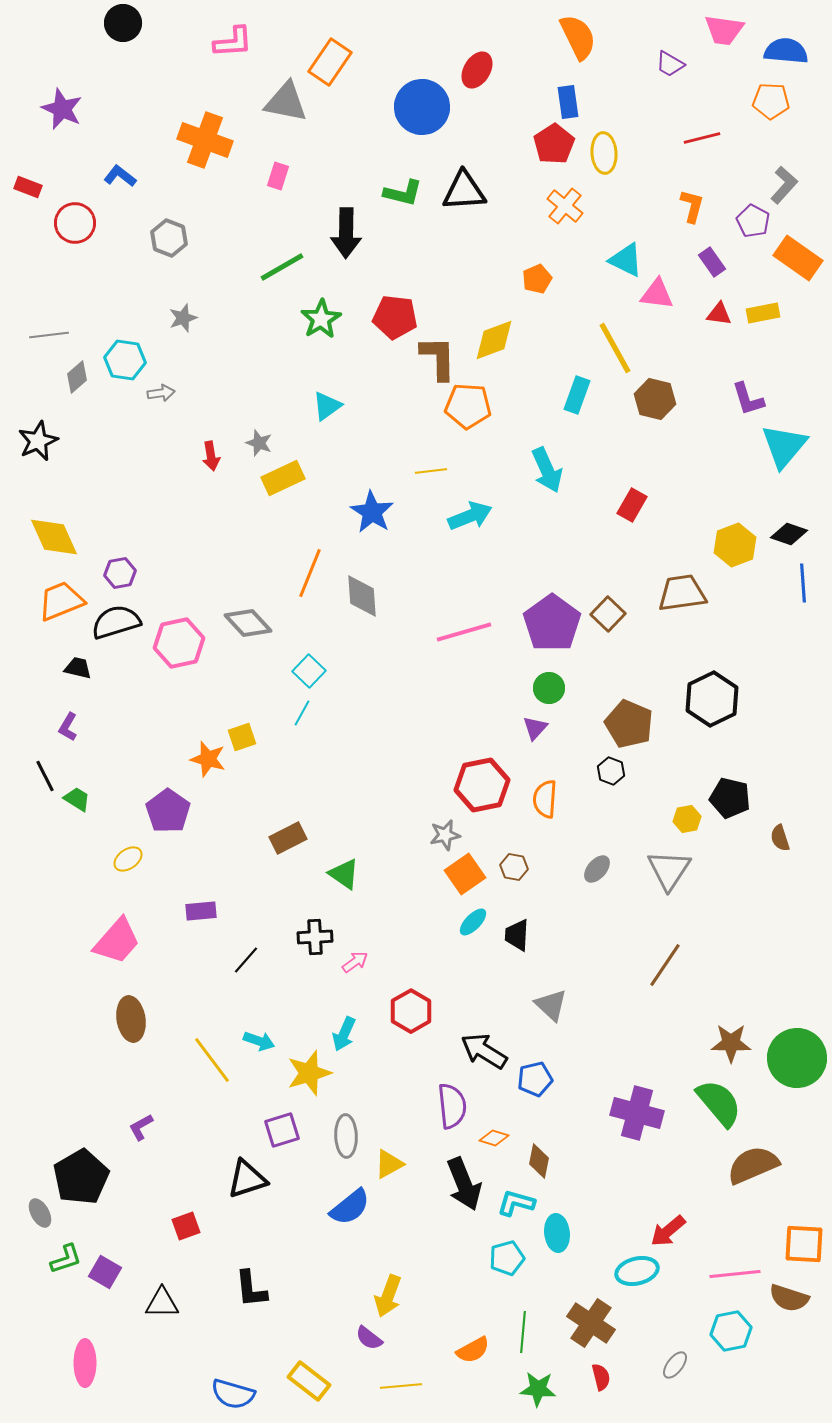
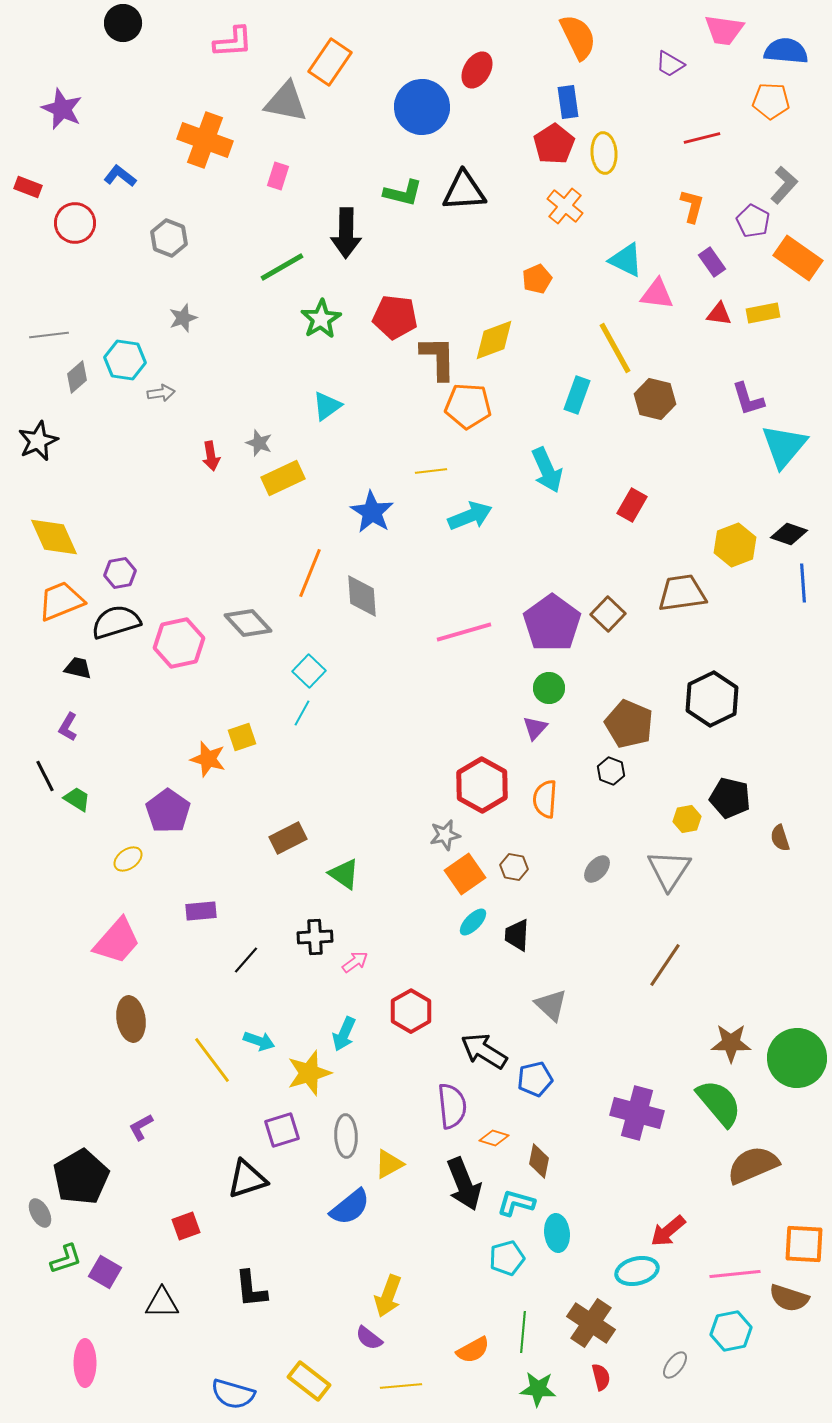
red hexagon at (482, 785): rotated 20 degrees counterclockwise
